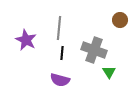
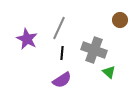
gray line: rotated 20 degrees clockwise
purple star: moved 1 px right, 1 px up
green triangle: rotated 16 degrees counterclockwise
purple semicircle: moved 2 px right; rotated 48 degrees counterclockwise
